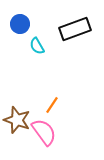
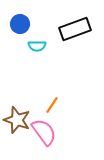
cyan semicircle: rotated 60 degrees counterclockwise
